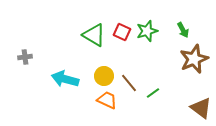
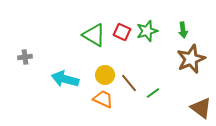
green arrow: rotated 21 degrees clockwise
brown star: moved 3 px left
yellow circle: moved 1 px right, 1 px up
orange trapezoid: moved 4 px left, 1 px up
